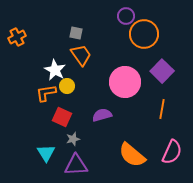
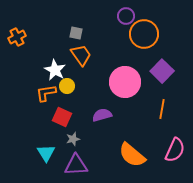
pink semicircle: moved 3 px right, 2 px up
